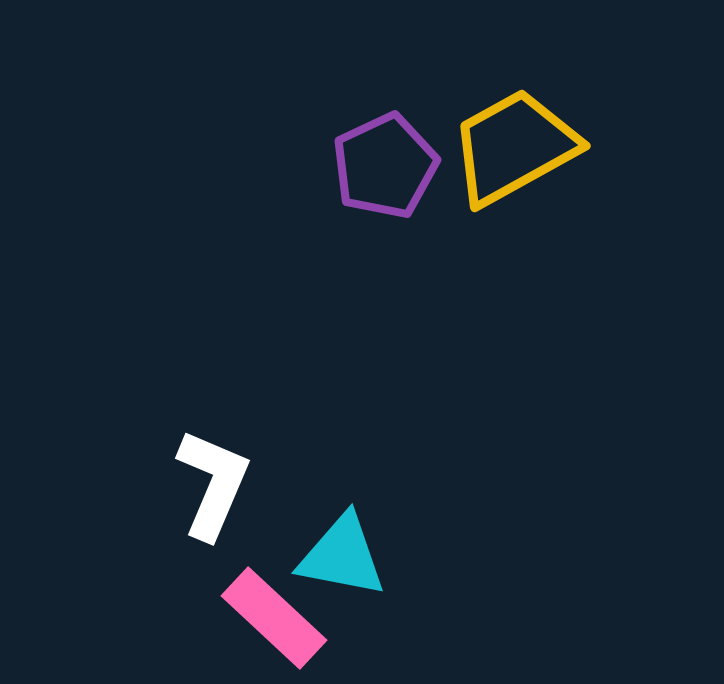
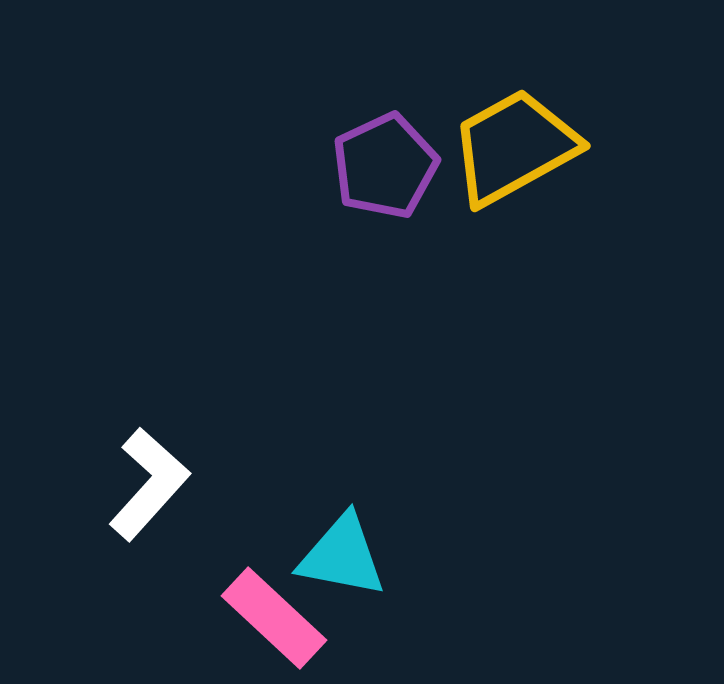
white L-shape: moved 64 px left; rotated 19 degrees clockwise
